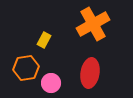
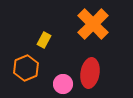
orange cross: rotated 16 degrees counterclockwise
orange hexagon: rotated 15 degrees counterclockwise
pink circle: moved 12 px right, 1 px down
